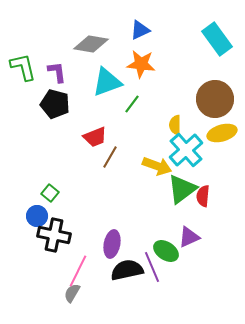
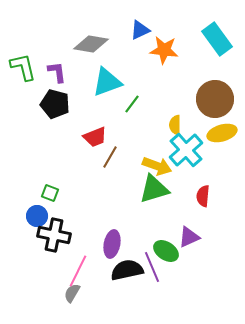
orange star: moved 23 px right, 14 px up
green triangle: moved 28 px left; rotated 20 degrees clockwise
green square: rotated 18 degrees counterclockwise
